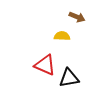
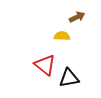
brown arrow: rotated 49 degrees counterclockwise
red triangle: rotated 15 degrees clockwise
